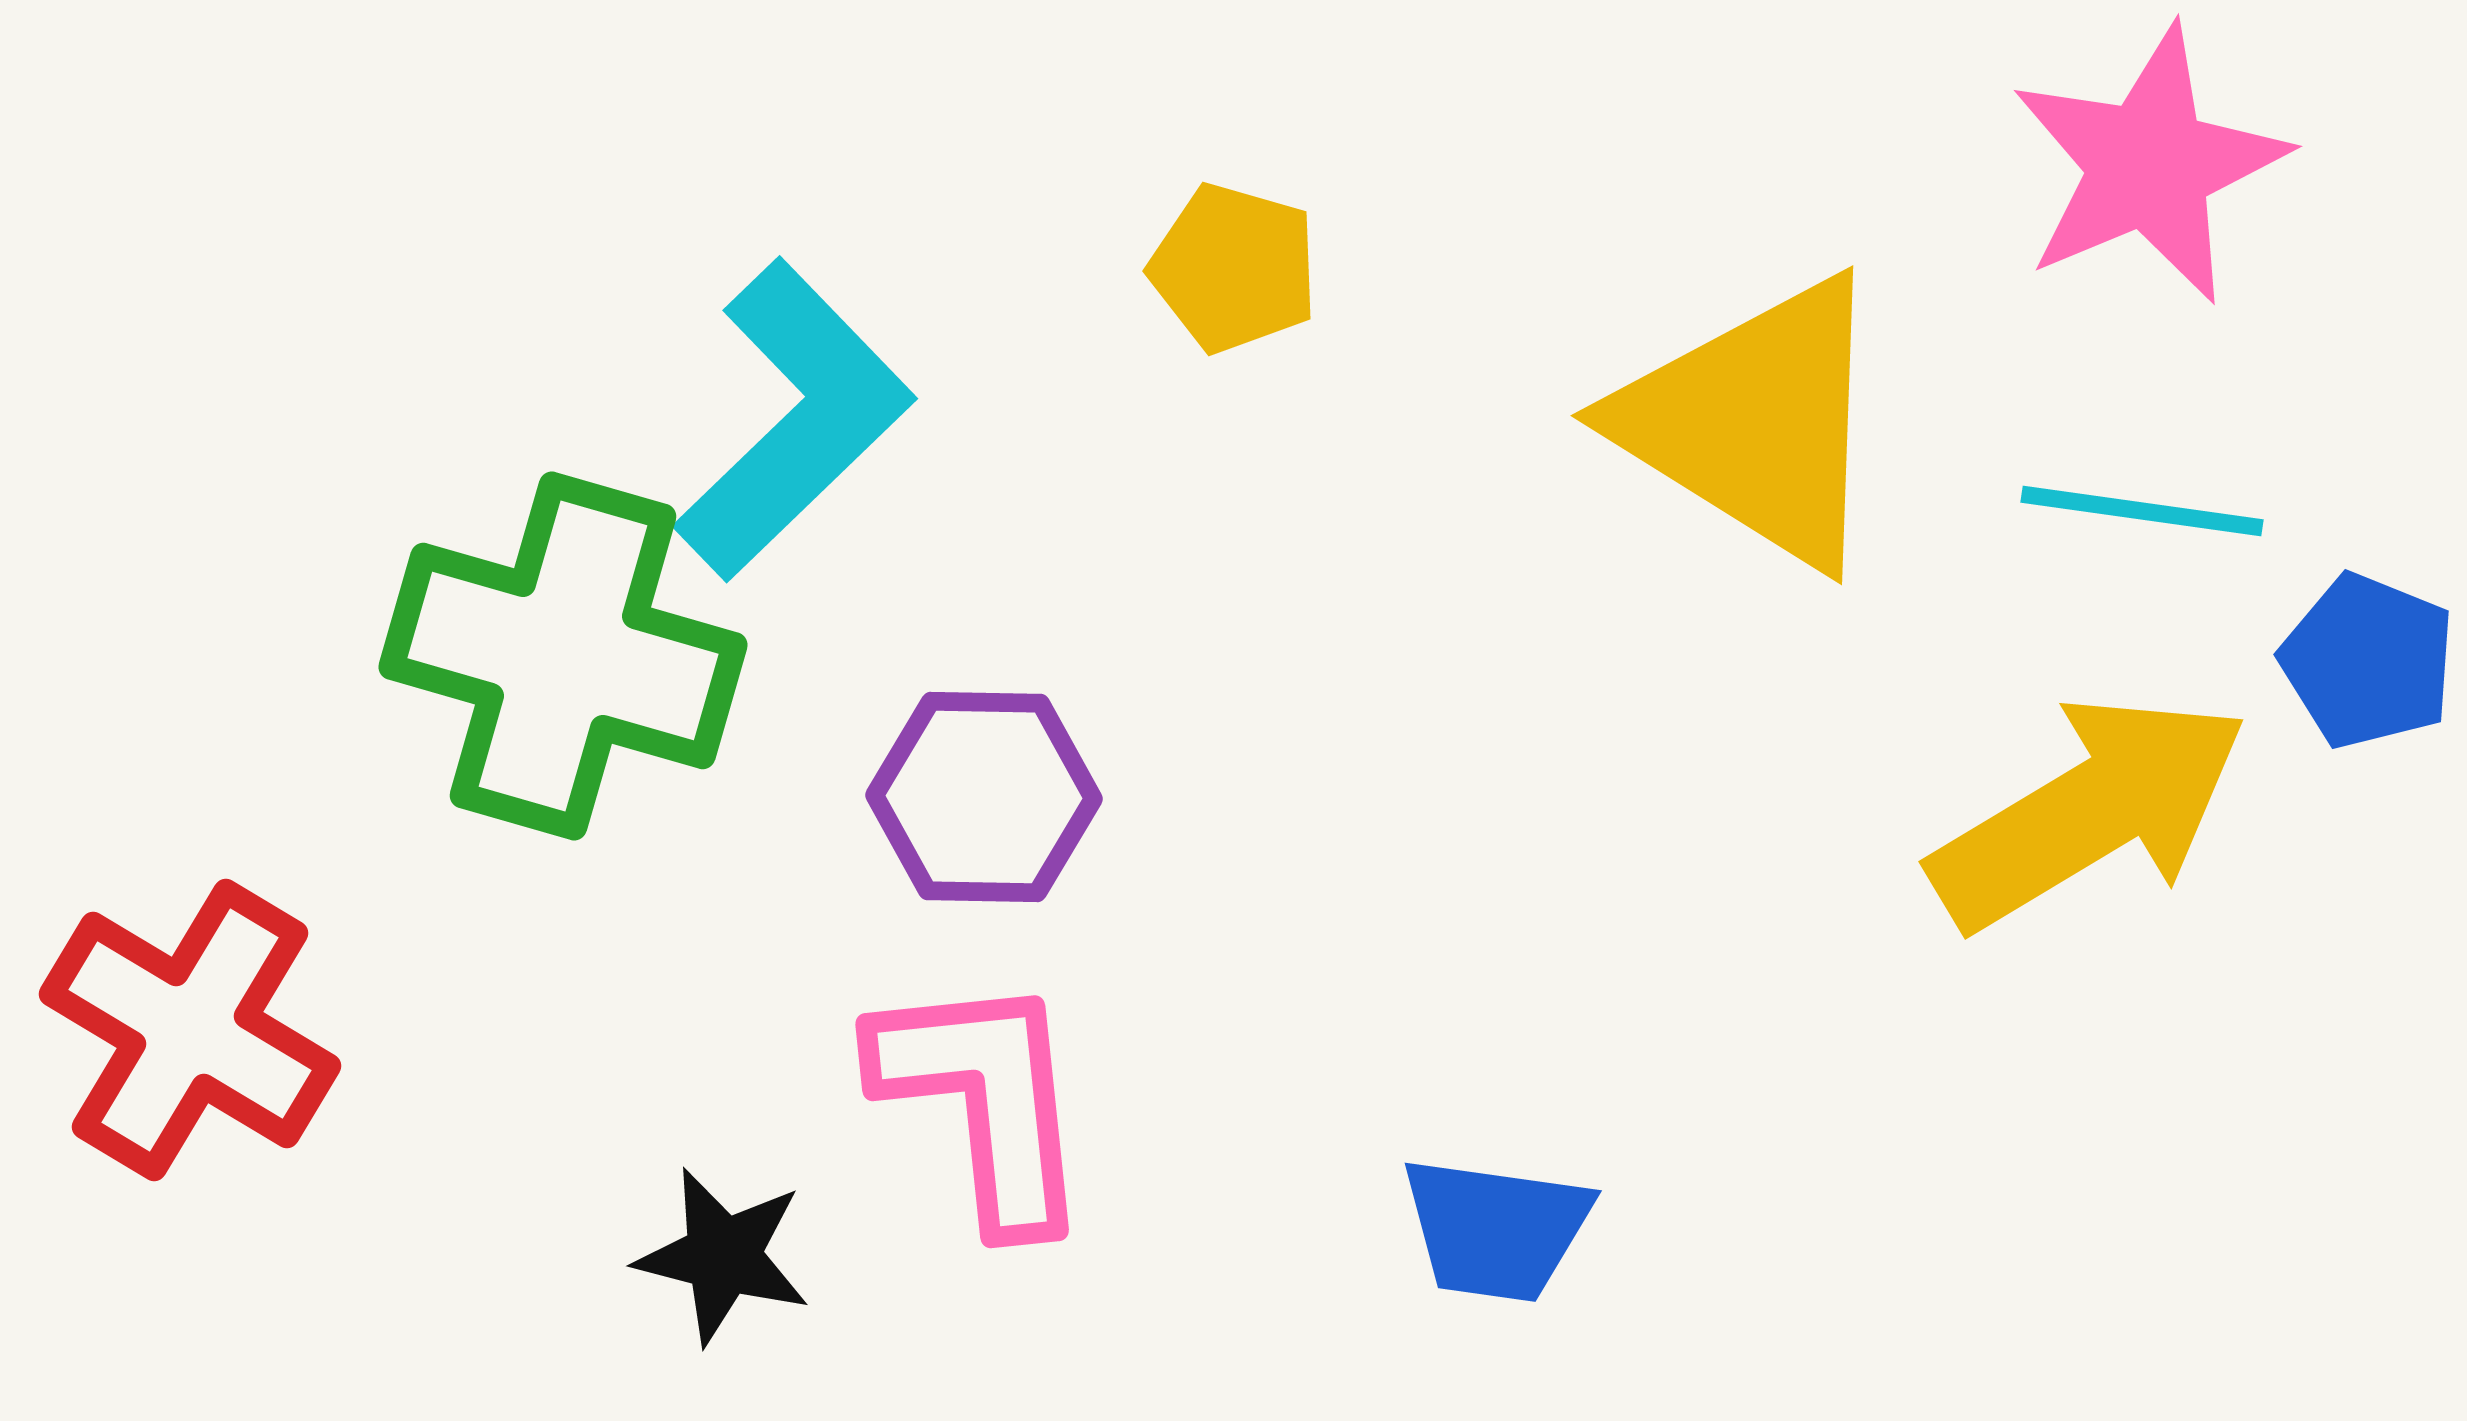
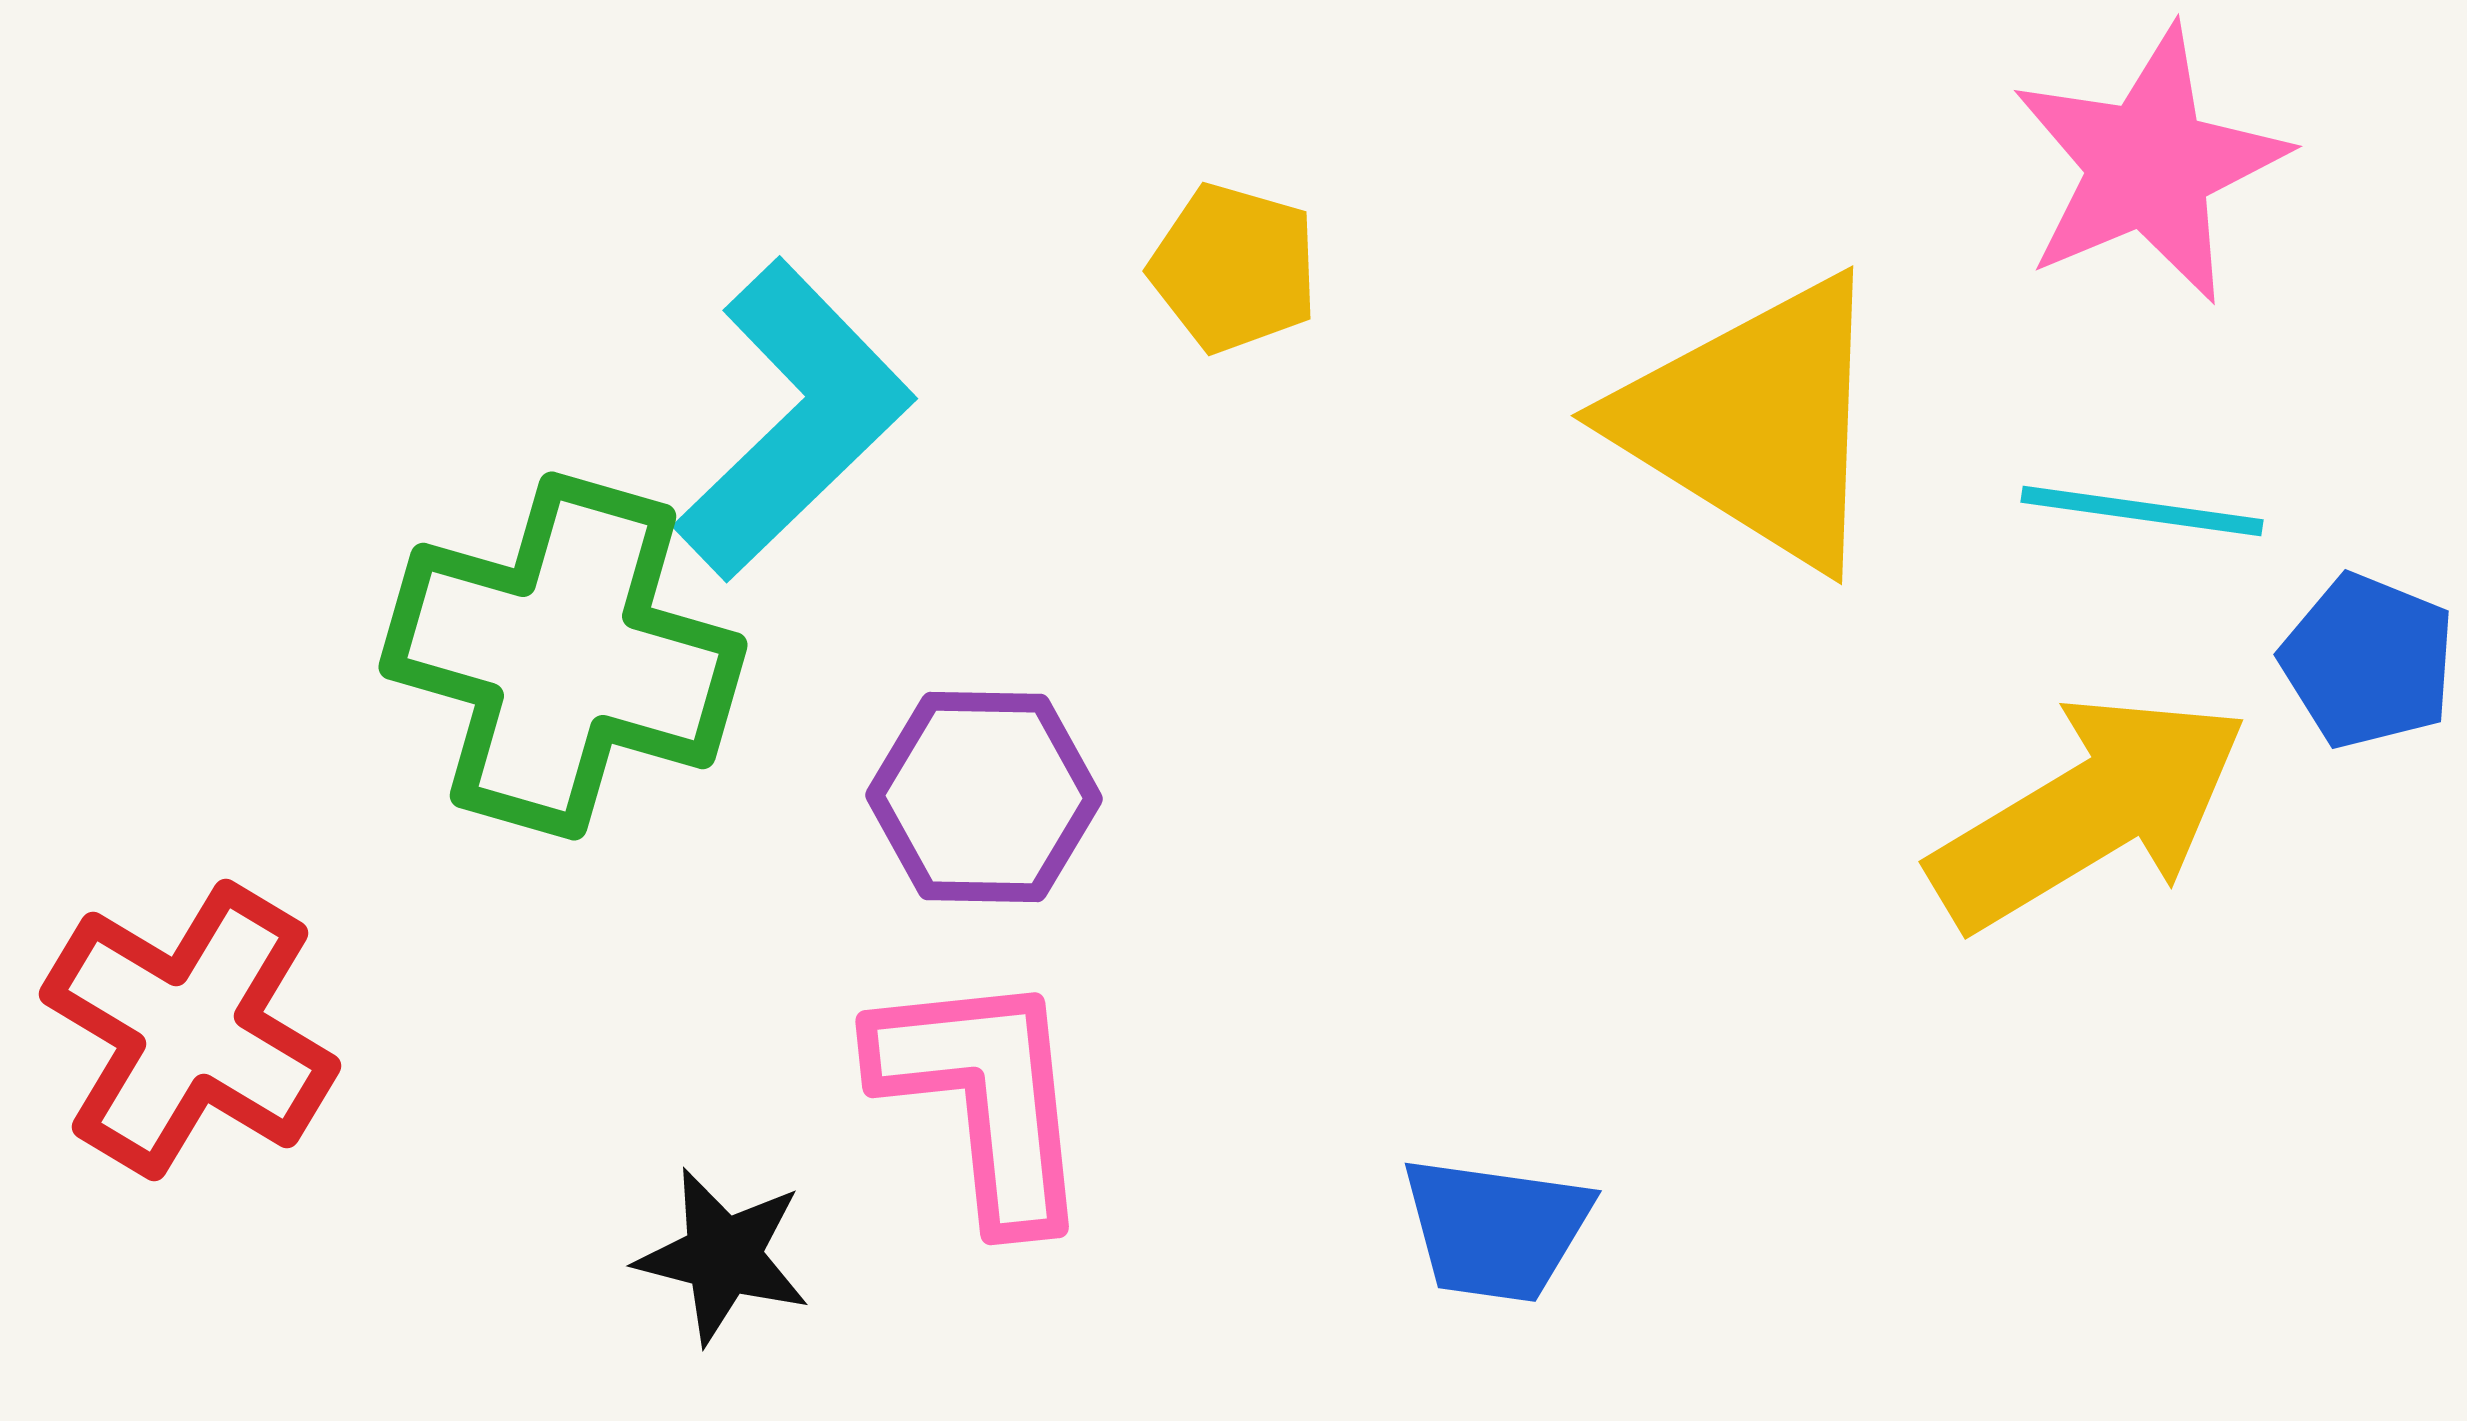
pink L-shape: moved 3 px up
